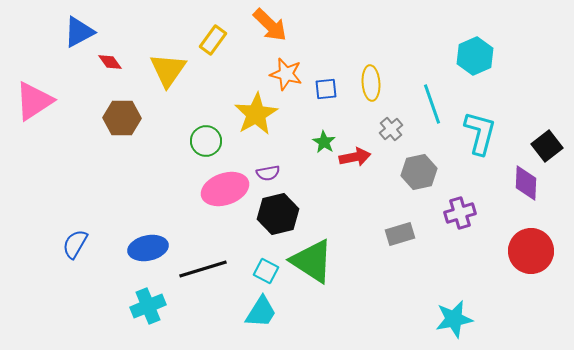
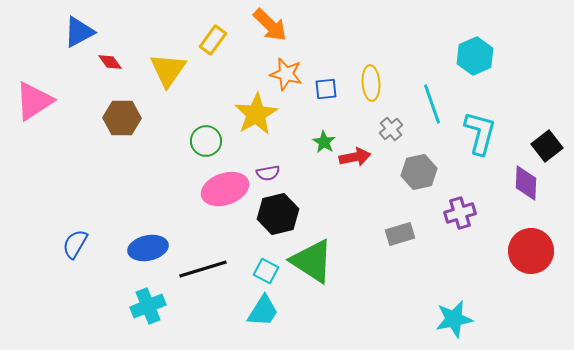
cyan trapezoid: moved 2 px right, 1 px up
